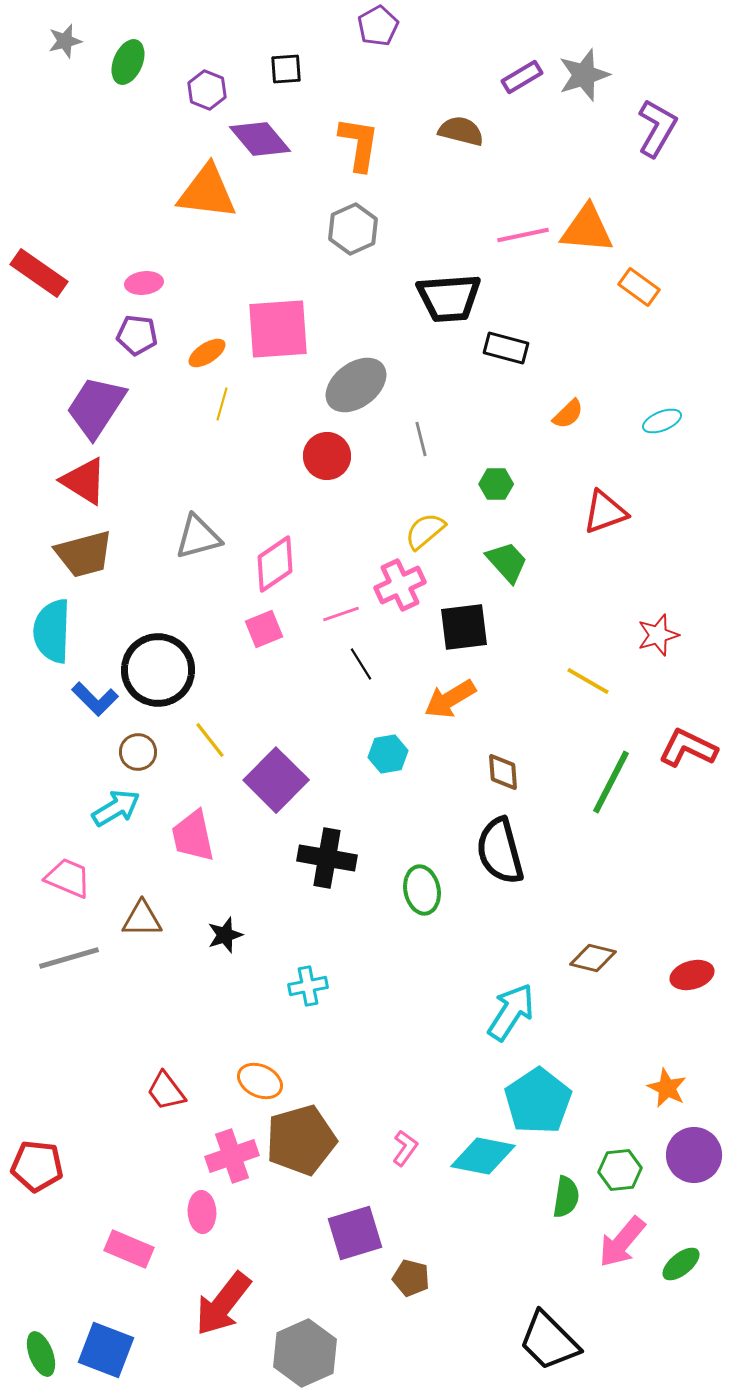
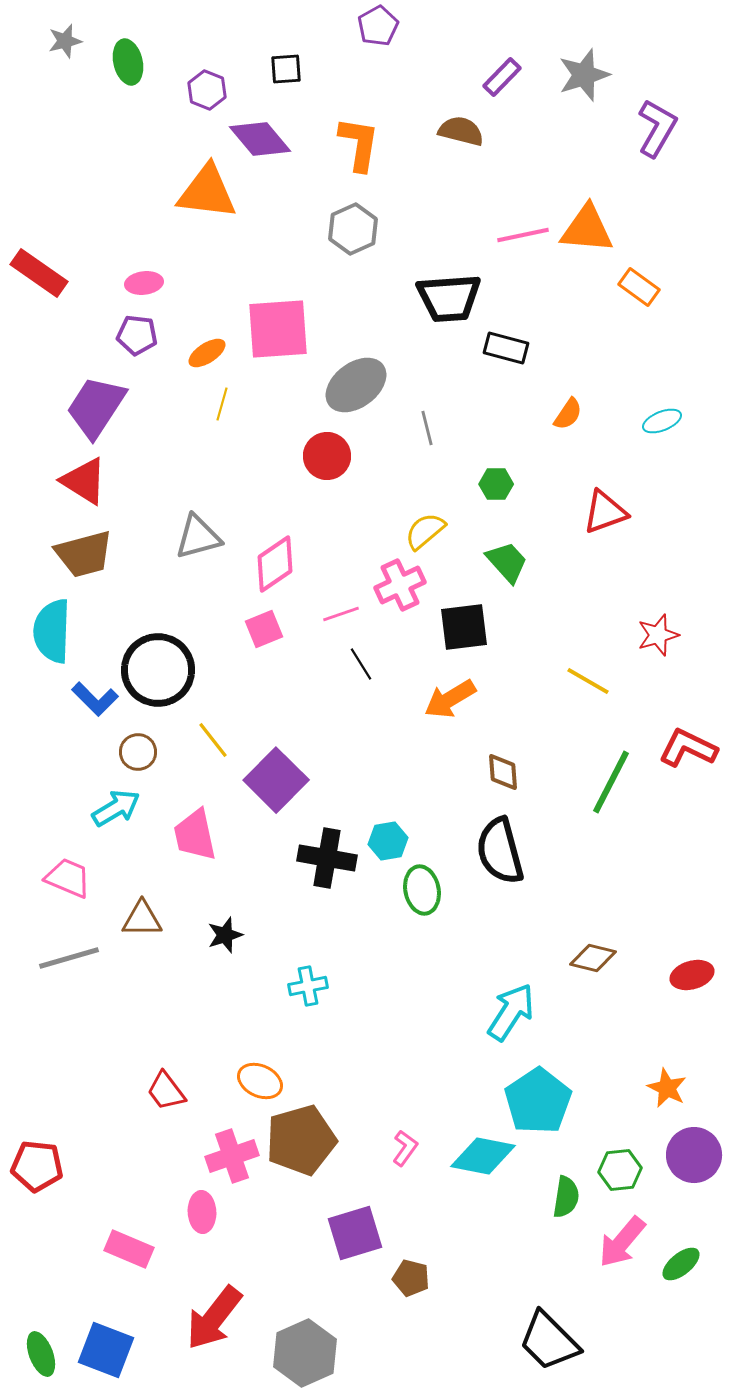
green ellipse at (128, 62): rotated 36 degrees counterclockwise
purple rectangle at (522, 77): moved 20 px left; rotated 15 degrees counterclockwise
orange semicircle at (568, 414): rotated 12 degrees counterclockwise
gray line at (421, 439): moved 6 px right, 11 px up
yellow line at (210, 740): moved 3 px right
cyan hexagon at (388, 754): moved 87 px down
pink trapezoid at (193, 836): moved 2 px right, 1 px up
red arrow at (223, 1304): moved 9 px left, 14 px down
